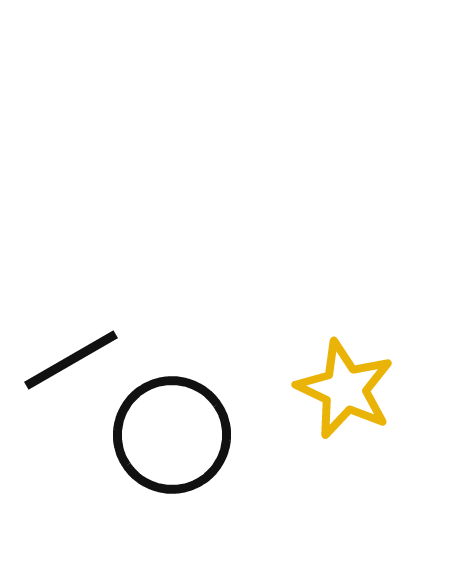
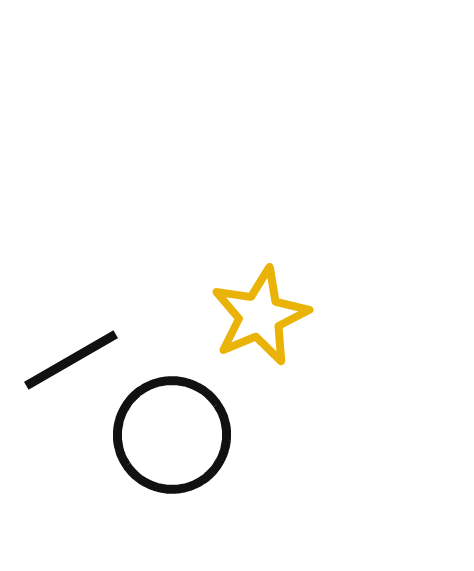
yellow star: moved 85 px left, 73 px up; rotated 24 degrees clockwise
